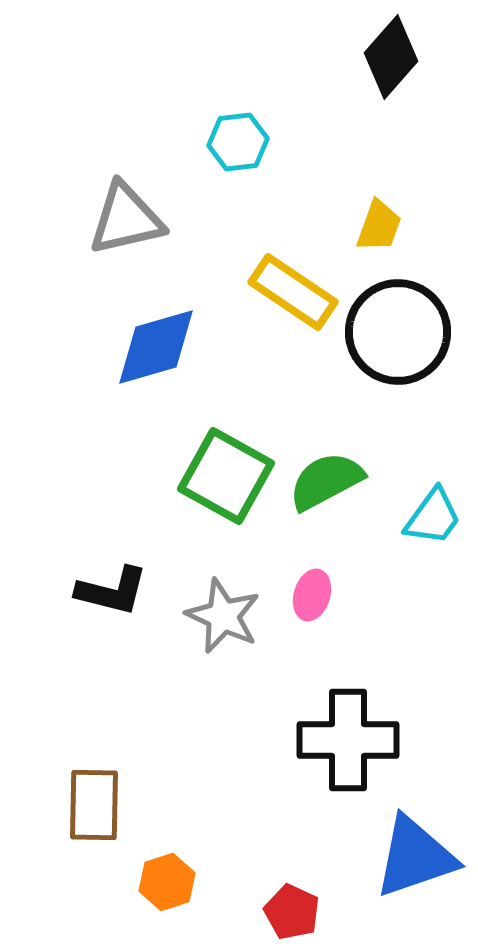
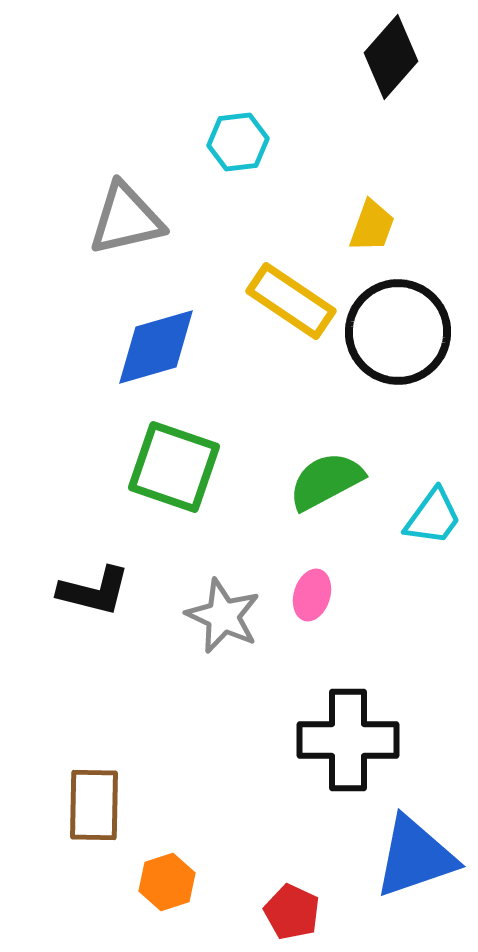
yellow trapezoid: moved 7 px left
yellow rectangle: moved 2 px left, 9 px down
green square: moved 52 px left, 9 px up; rotated 10 degrees counterclockwise
black L-shape: moved 18 px left
